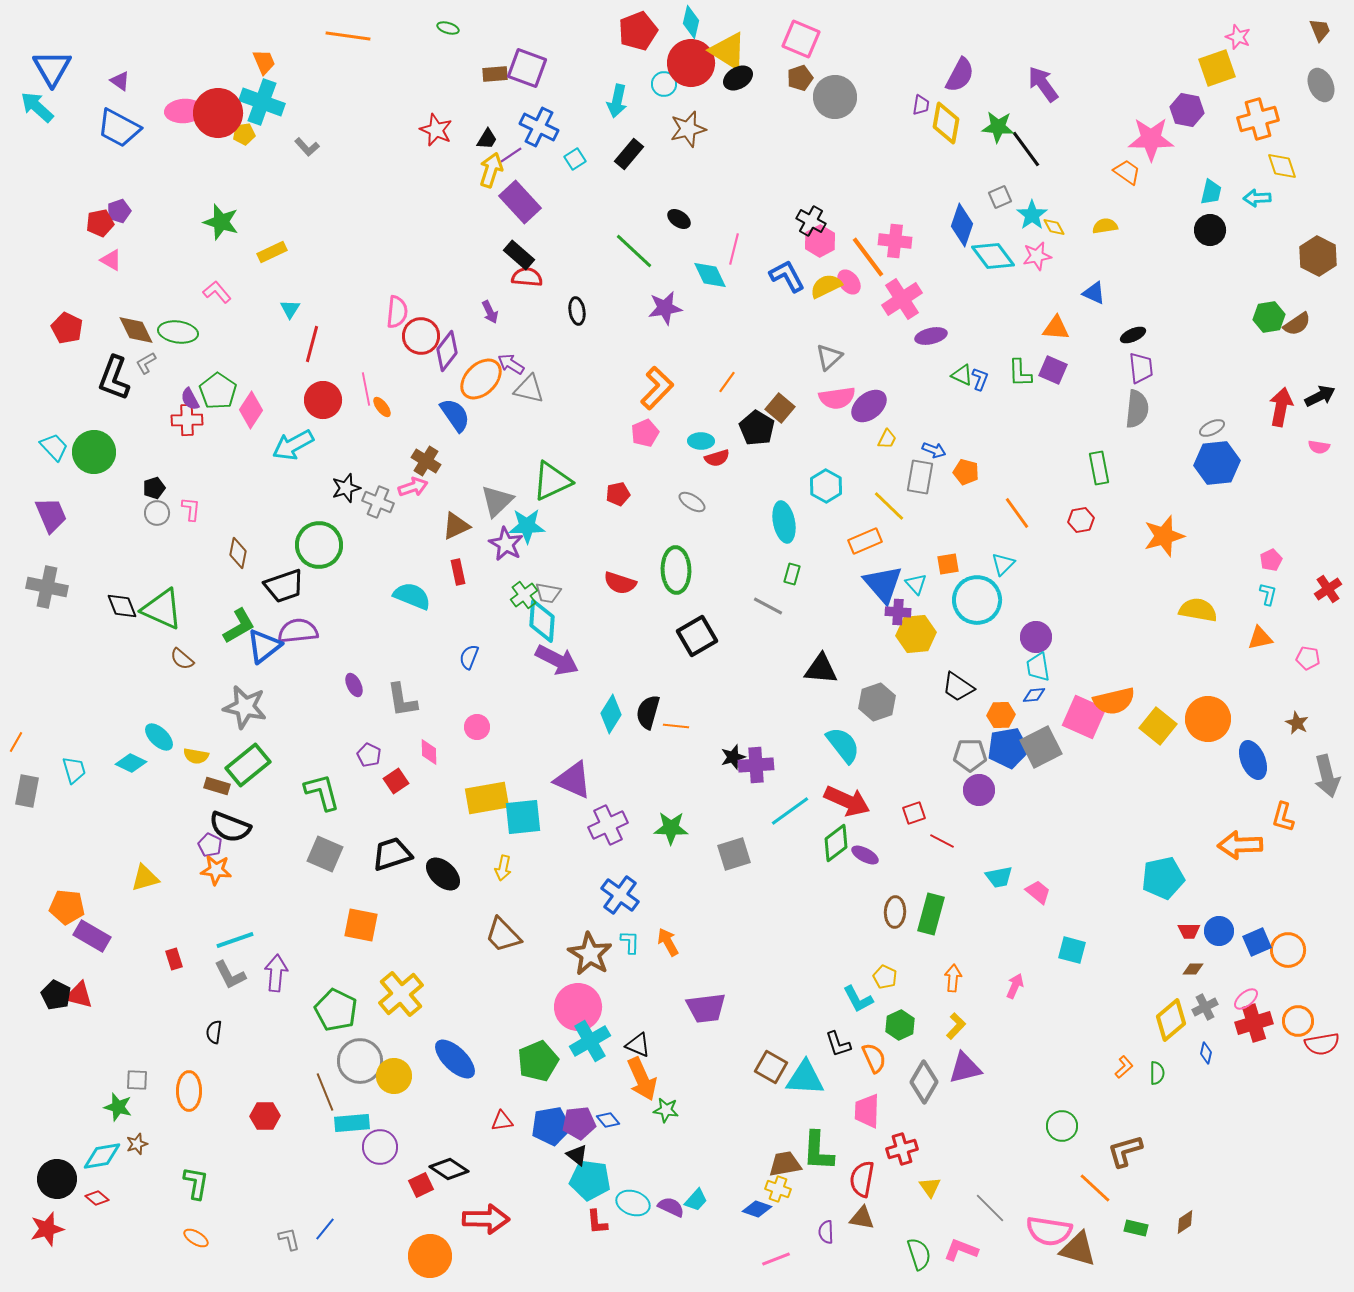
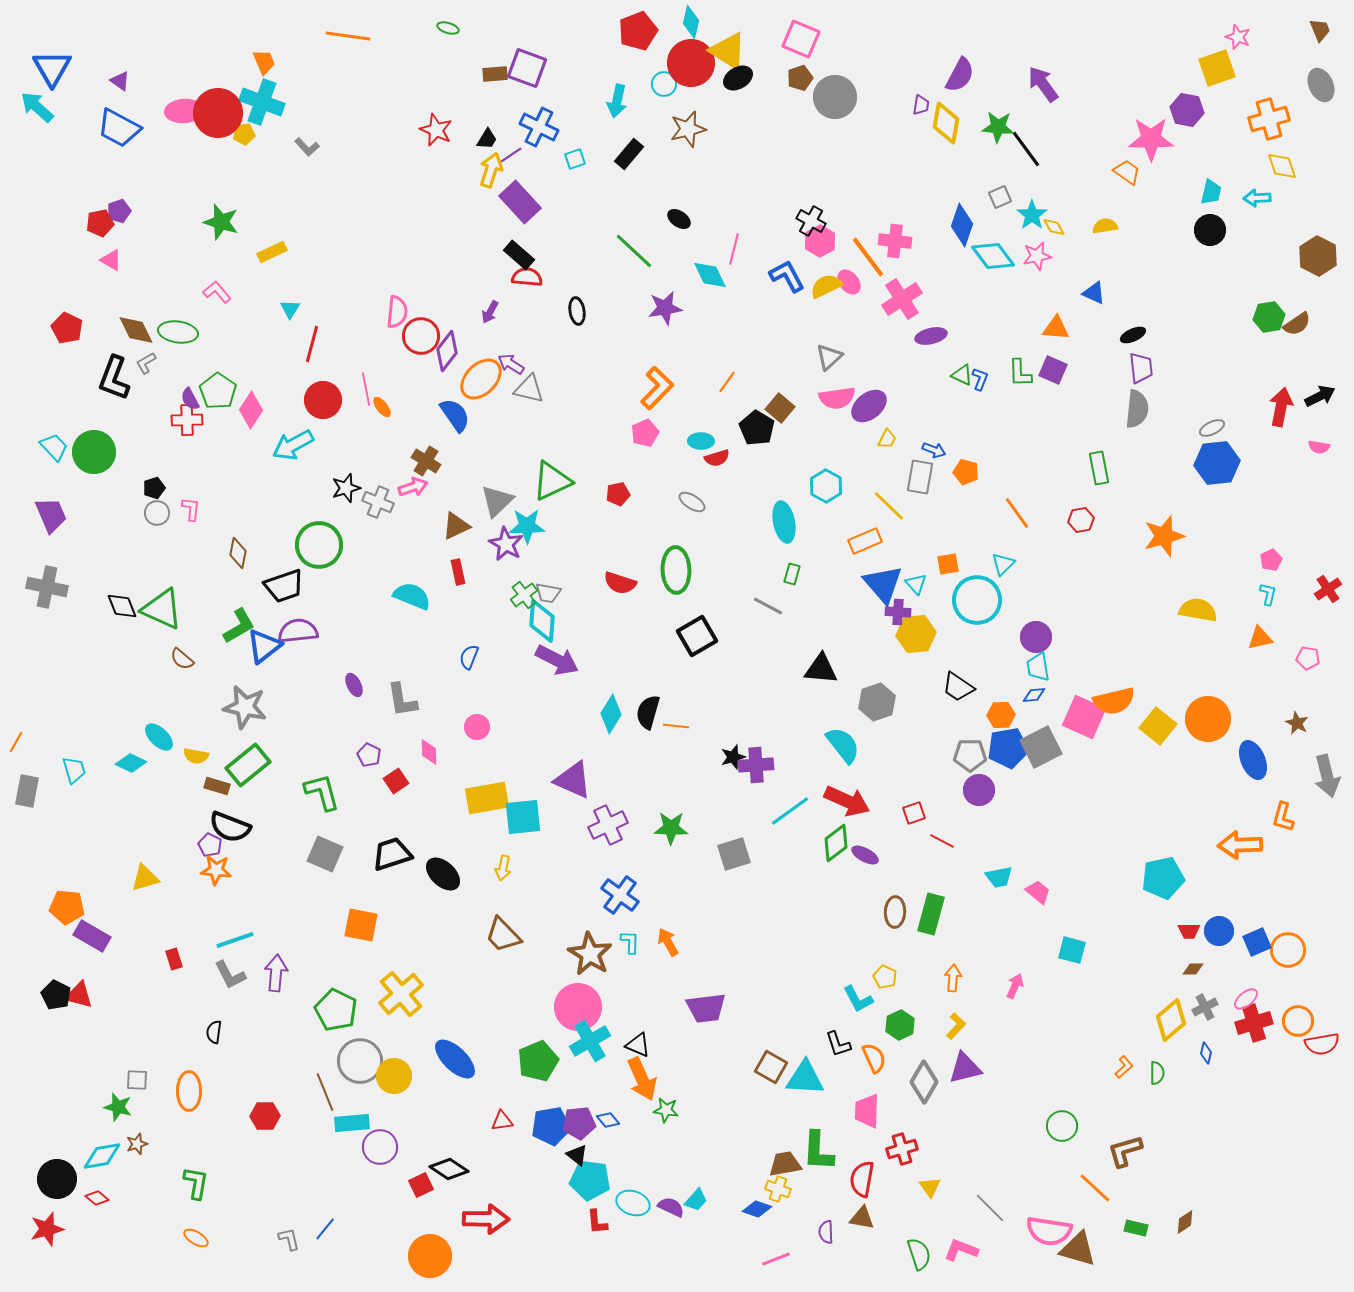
orange cross at (1258, 119): moved 11 px right
cyan square at (575, 159): rotated 15 degrees clockwise
purple arrow at (490, 312): rotated 55 degrees clockwise
